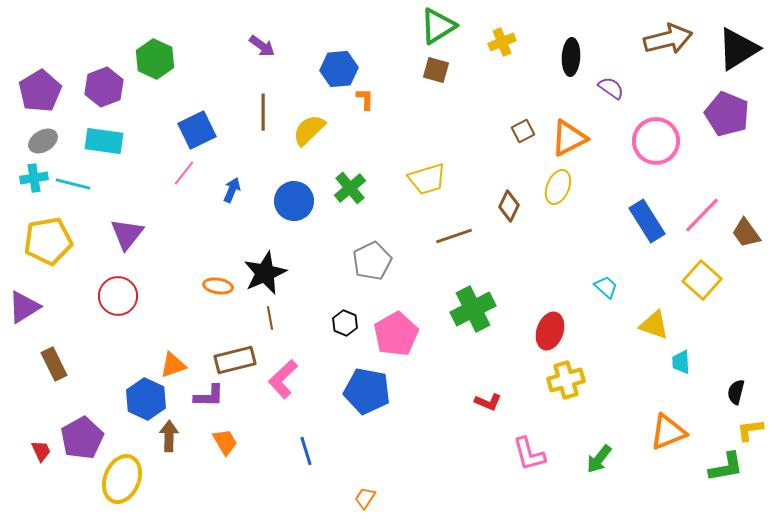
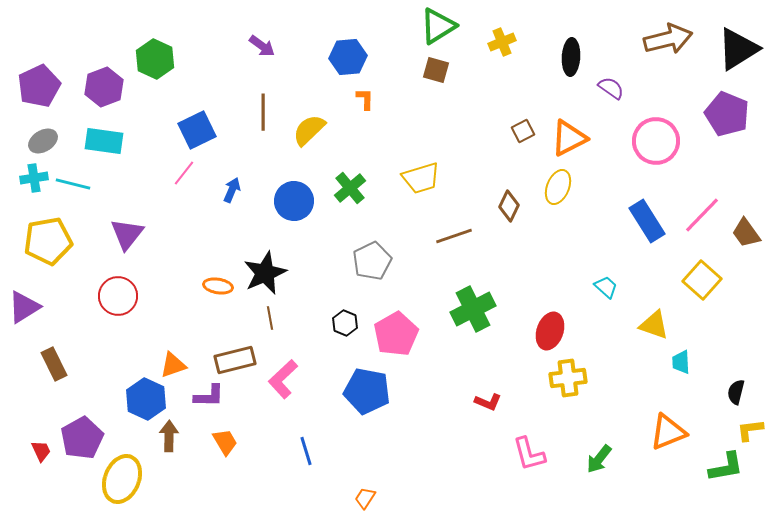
blue hexagon at (339, 69): moved 9 px right, 12 px up
purple pentagon at (40, 91): moved 1 px left, 5 px up; rotated 6 degrees clockwise
yellow trapezoid at (427, 179): moved 6 px left, 1 px up
yellow cross at (566, 380): moved 2 px right, 2 px up; rotated 9 degrees clockwise
